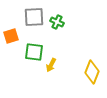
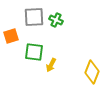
green cross: moved 1 px left, 2 px up
